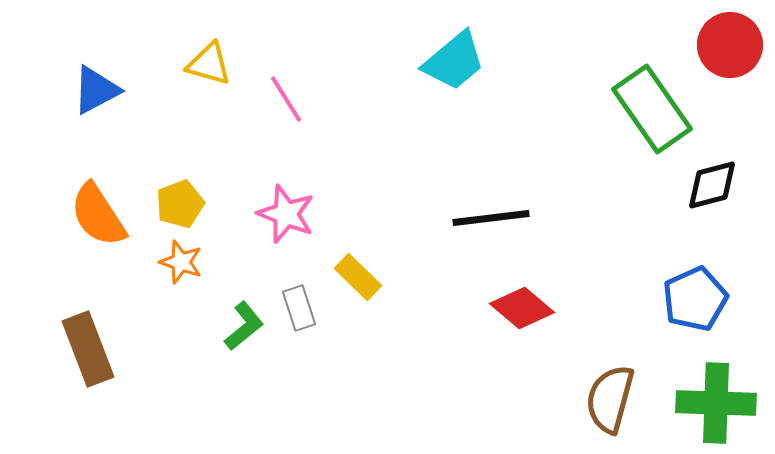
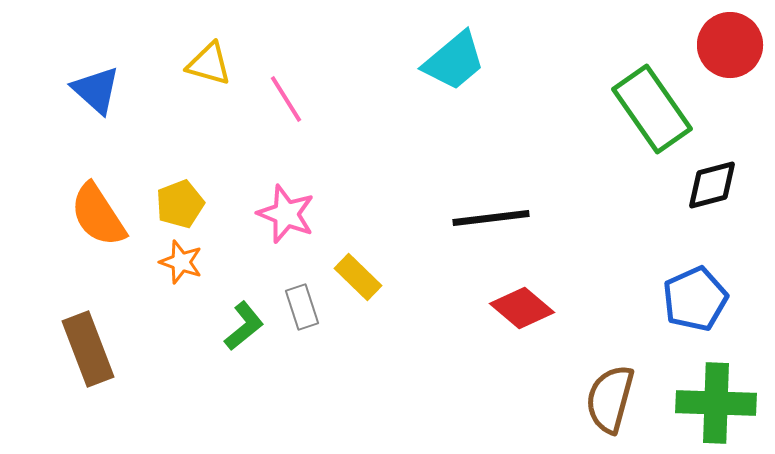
blue triangle: rotated 50 degrees counterclockwise
gray rectangle: moved 3 px right, 1 px up
